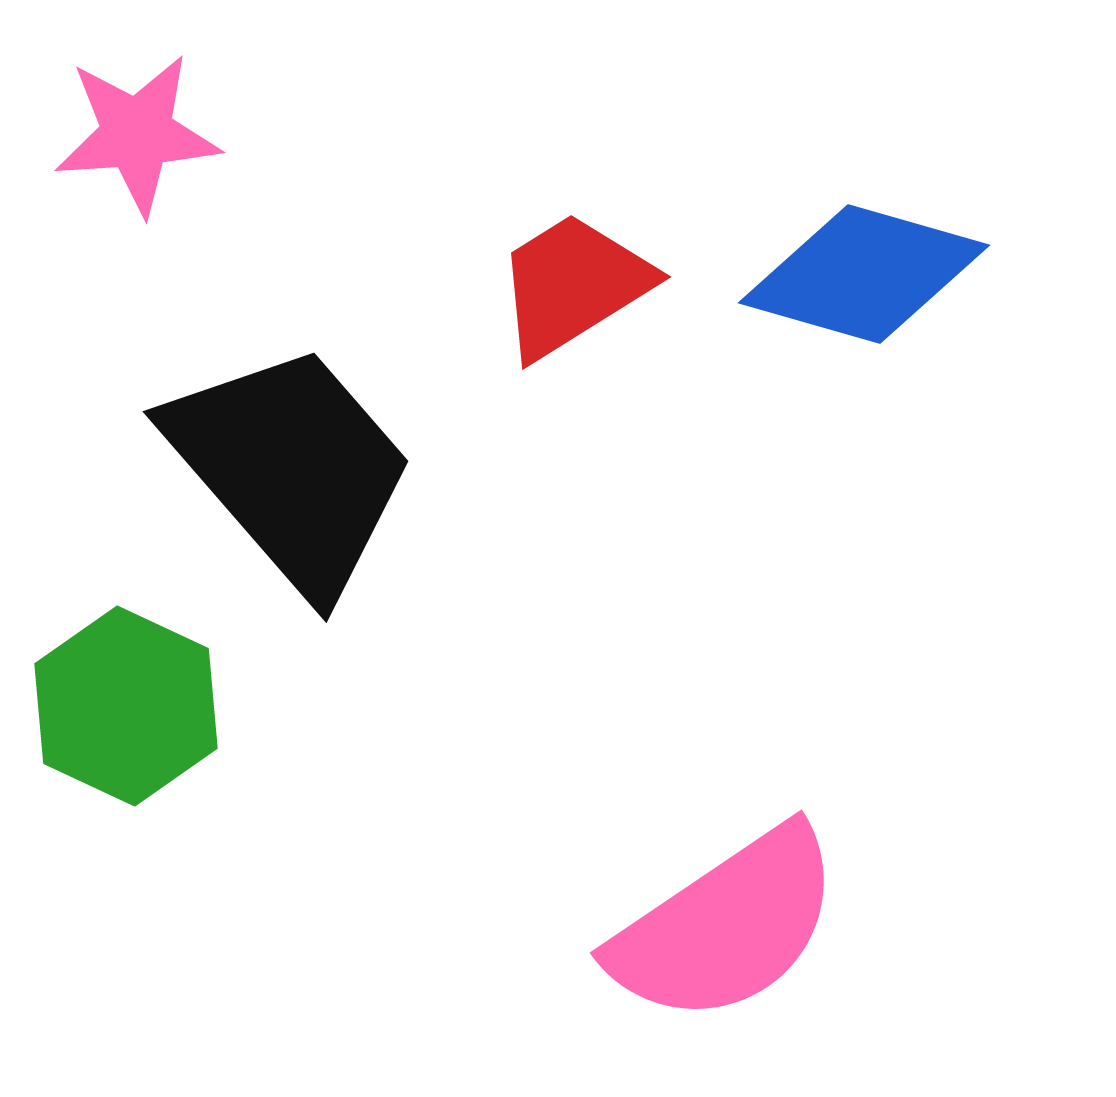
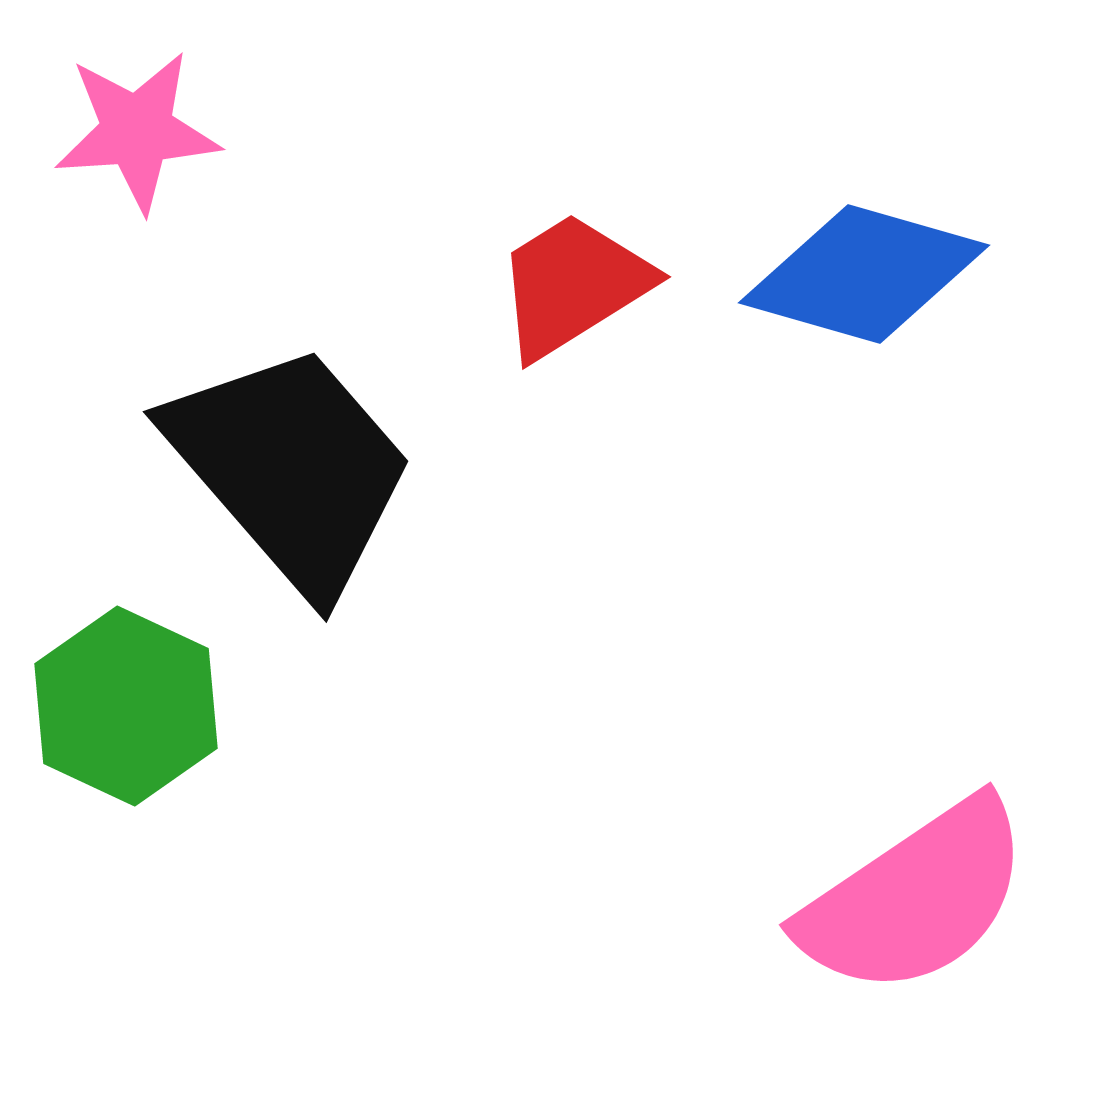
pink star: moved 3 px up
pink semicircle: moved 189 px right, 28 px up
